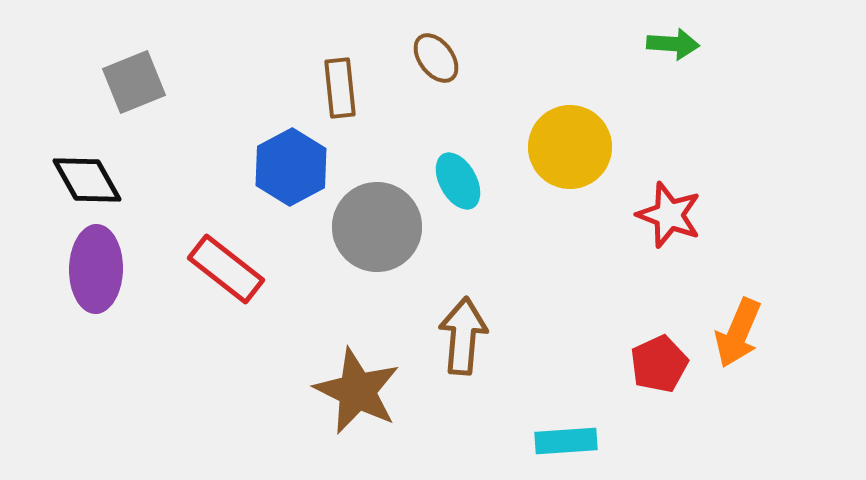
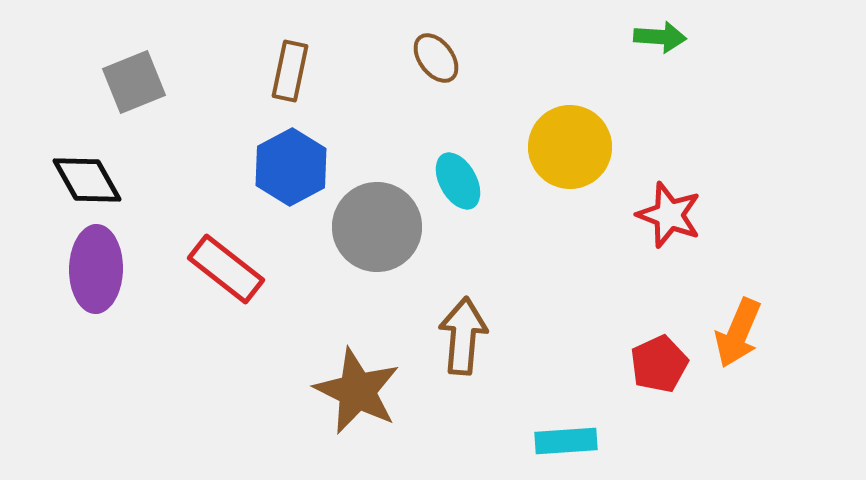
green arrow: moved 13 px left, 7 px up
brown rectangle: moved 50 px left, 17 px up; rotated 18 degrees clockwise
